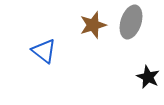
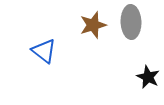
gray ellipse: rotated 20 degrees counterclockwise
